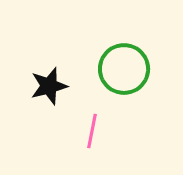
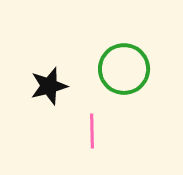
pink line: rotated 12 degrees counterclockwise
